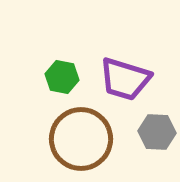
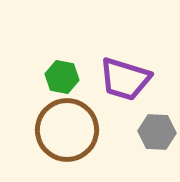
brown circle: moved 14 px left, 9 px up
